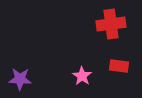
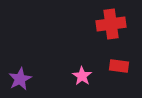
purple star: rotated 30 degrees counterclockwise
